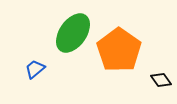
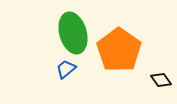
green ellipse: rotated 51 degrees counterclockwise
blue trapezoid: moved 31 px right
